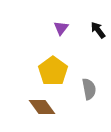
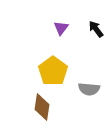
black arrow: moved 2 px left, 1 px up
gray semicircle: rotated 105 degrees clockwise
brown diamond: rotated 44 degrees clockwise
